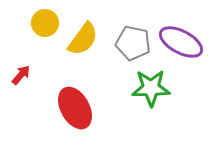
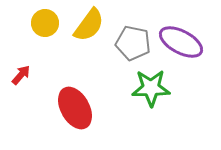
yellow semicircle: moved 6 px right, 14 px up
